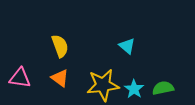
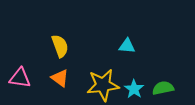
cyan triangle: rotated 36 degrees counterclockwise
